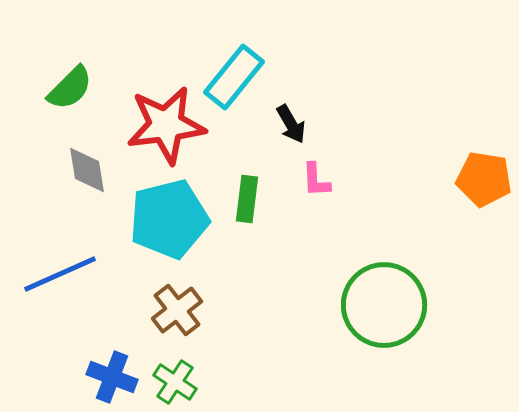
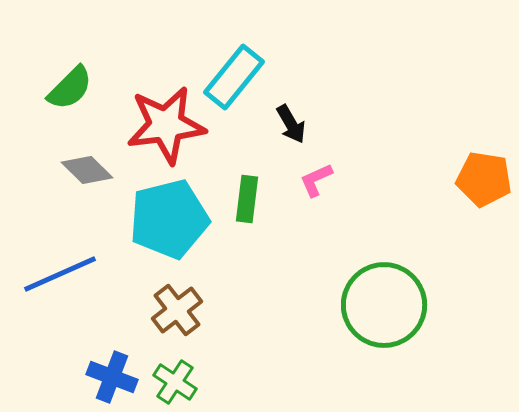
gray diamond: rotated 36 degrees counterclockwise
pink L-shape: rotated 69 degrees clockwise
